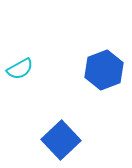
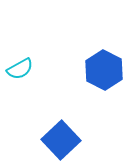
blue hexagon: rotated 12 degrees counterclockwise
